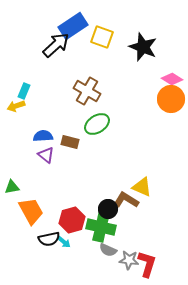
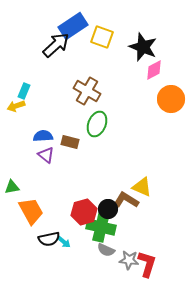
pink diamond: moved 18 px left, 9 px up; rotated 60 degrees counterclockwise
green ellipse: rotated 35 degrees counterclockwise
red hexagon: moved 12 px right, 8 px up
gray semicircle: moved 2 px left
